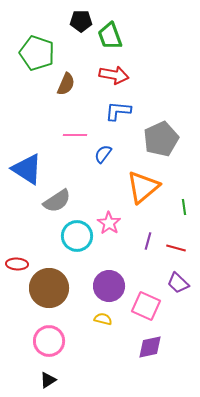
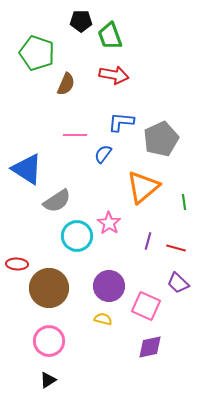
blue L-shape: moved 3 px right, 11 px down
green line: moved 5 px up
